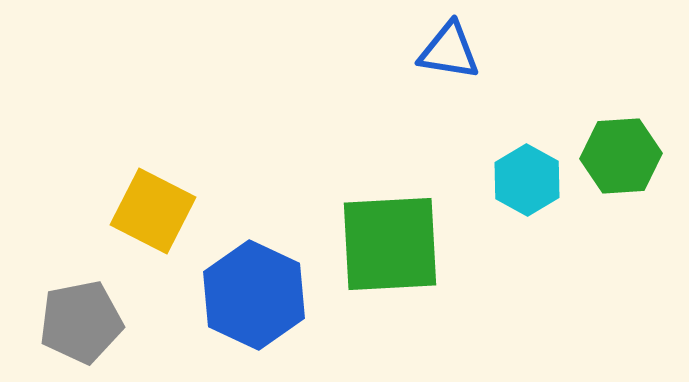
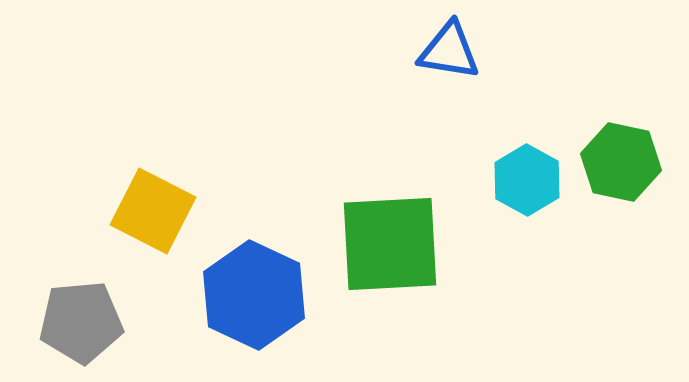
green hexagon: moved 6 px down; rotated 16 degrees clockwise
gray pentagon: rotated 6 degrees clockwise
